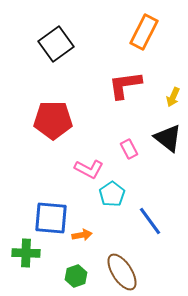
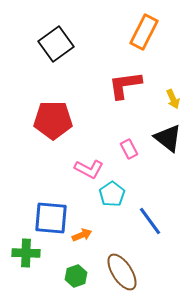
yellow arrow: moved 2 px down; rotated 48 degrees counterclockwise
orange arrow: rotated 12 degrees counterclockwise
